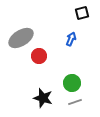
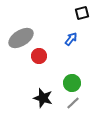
blue arrow: rotated 16 degrees clockwise
gray line: moved 2 px left, 1 px down; rotated 24 degrees counterclockwise
